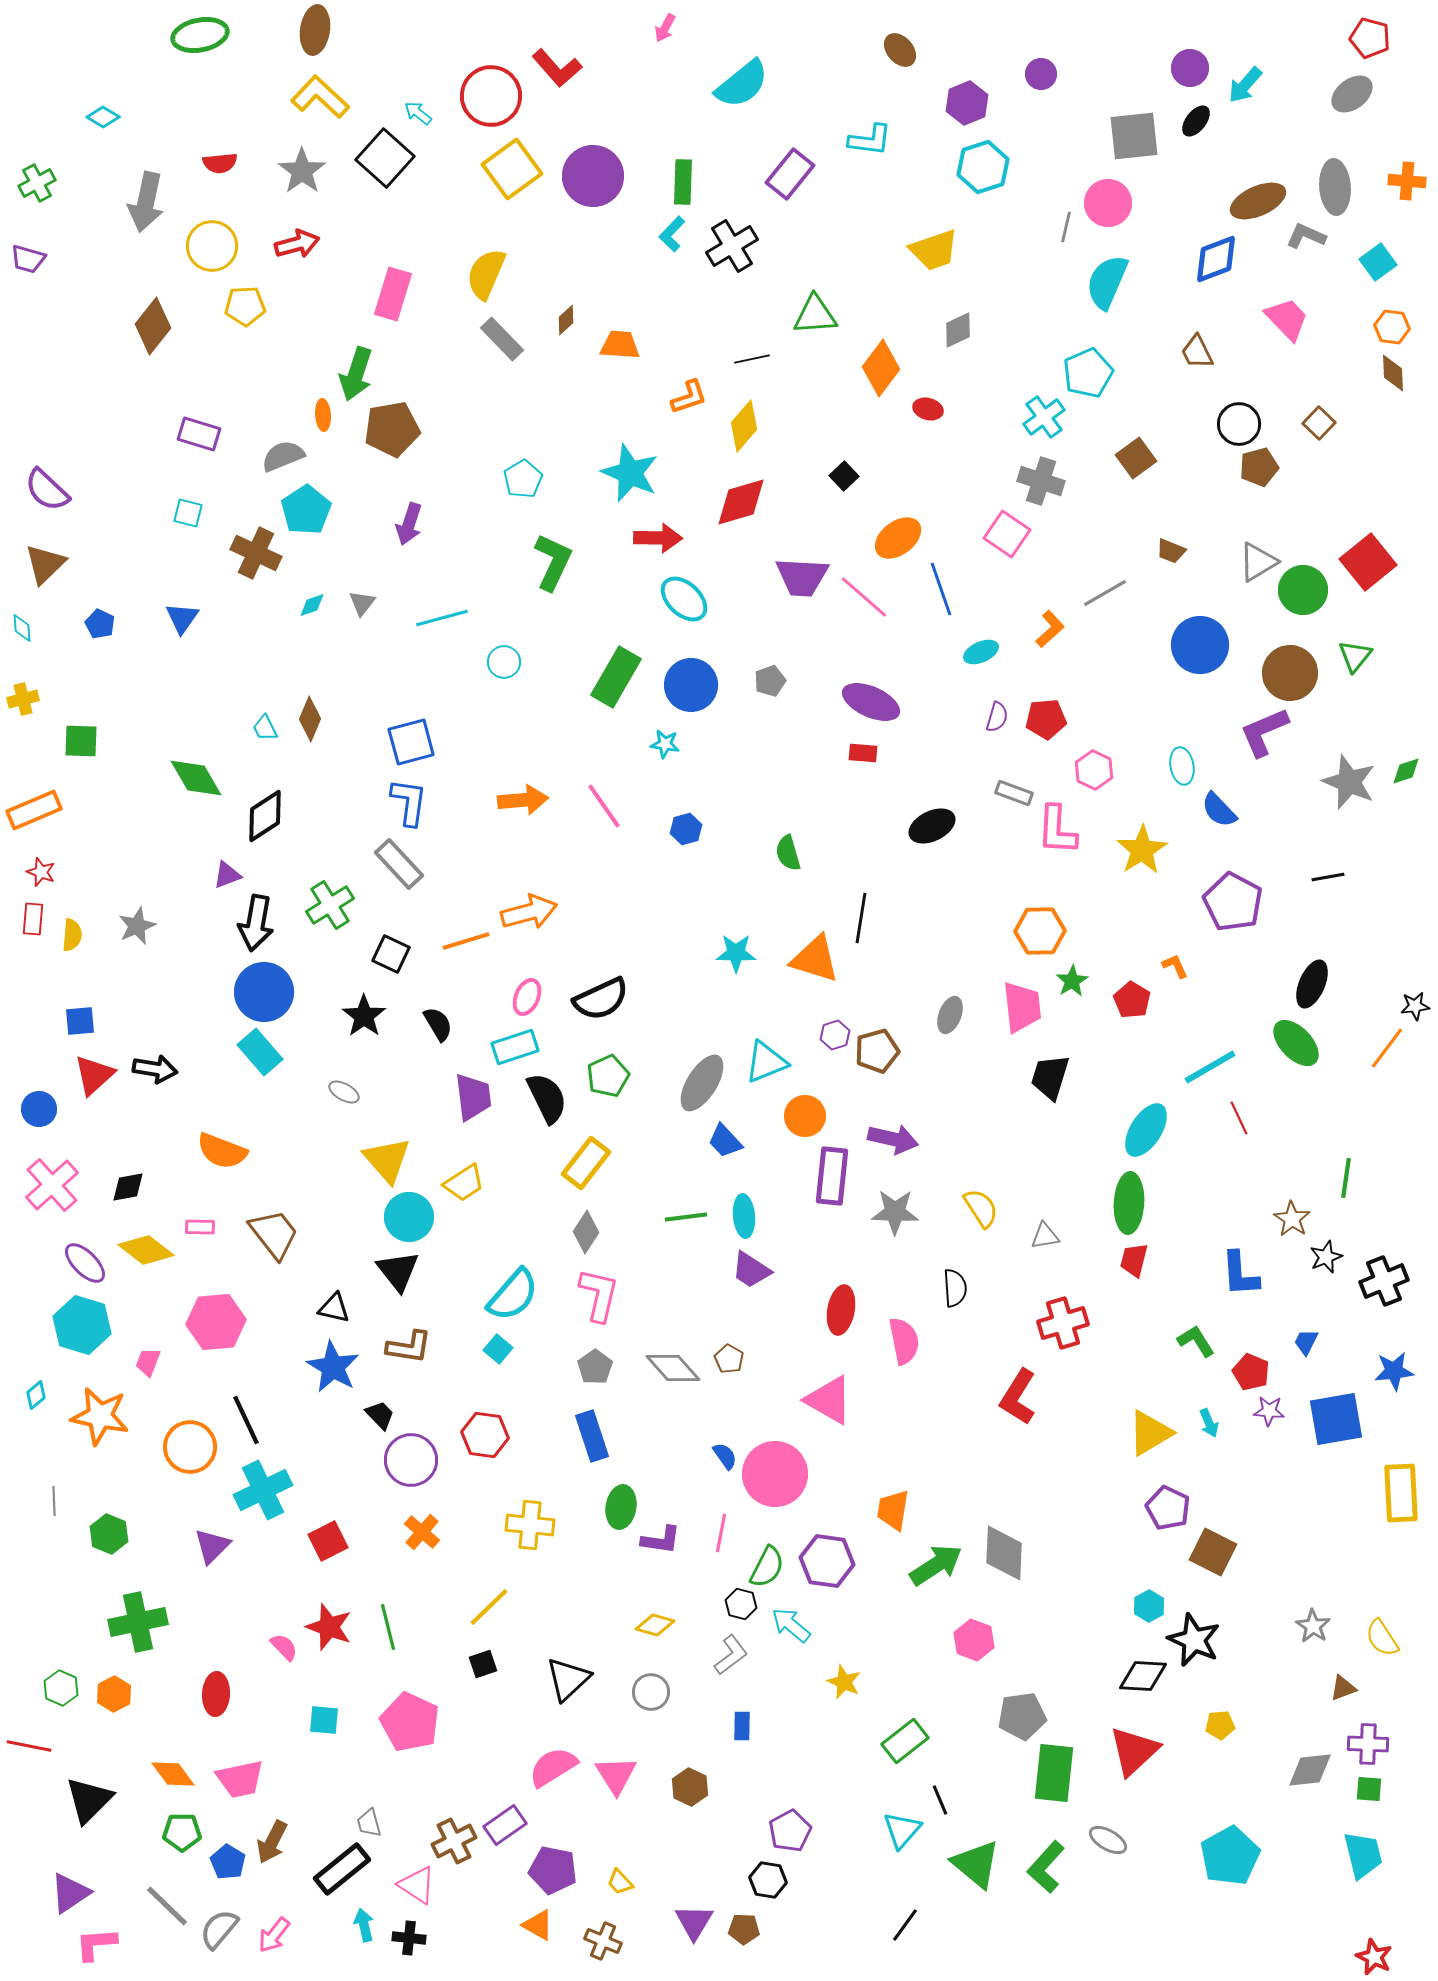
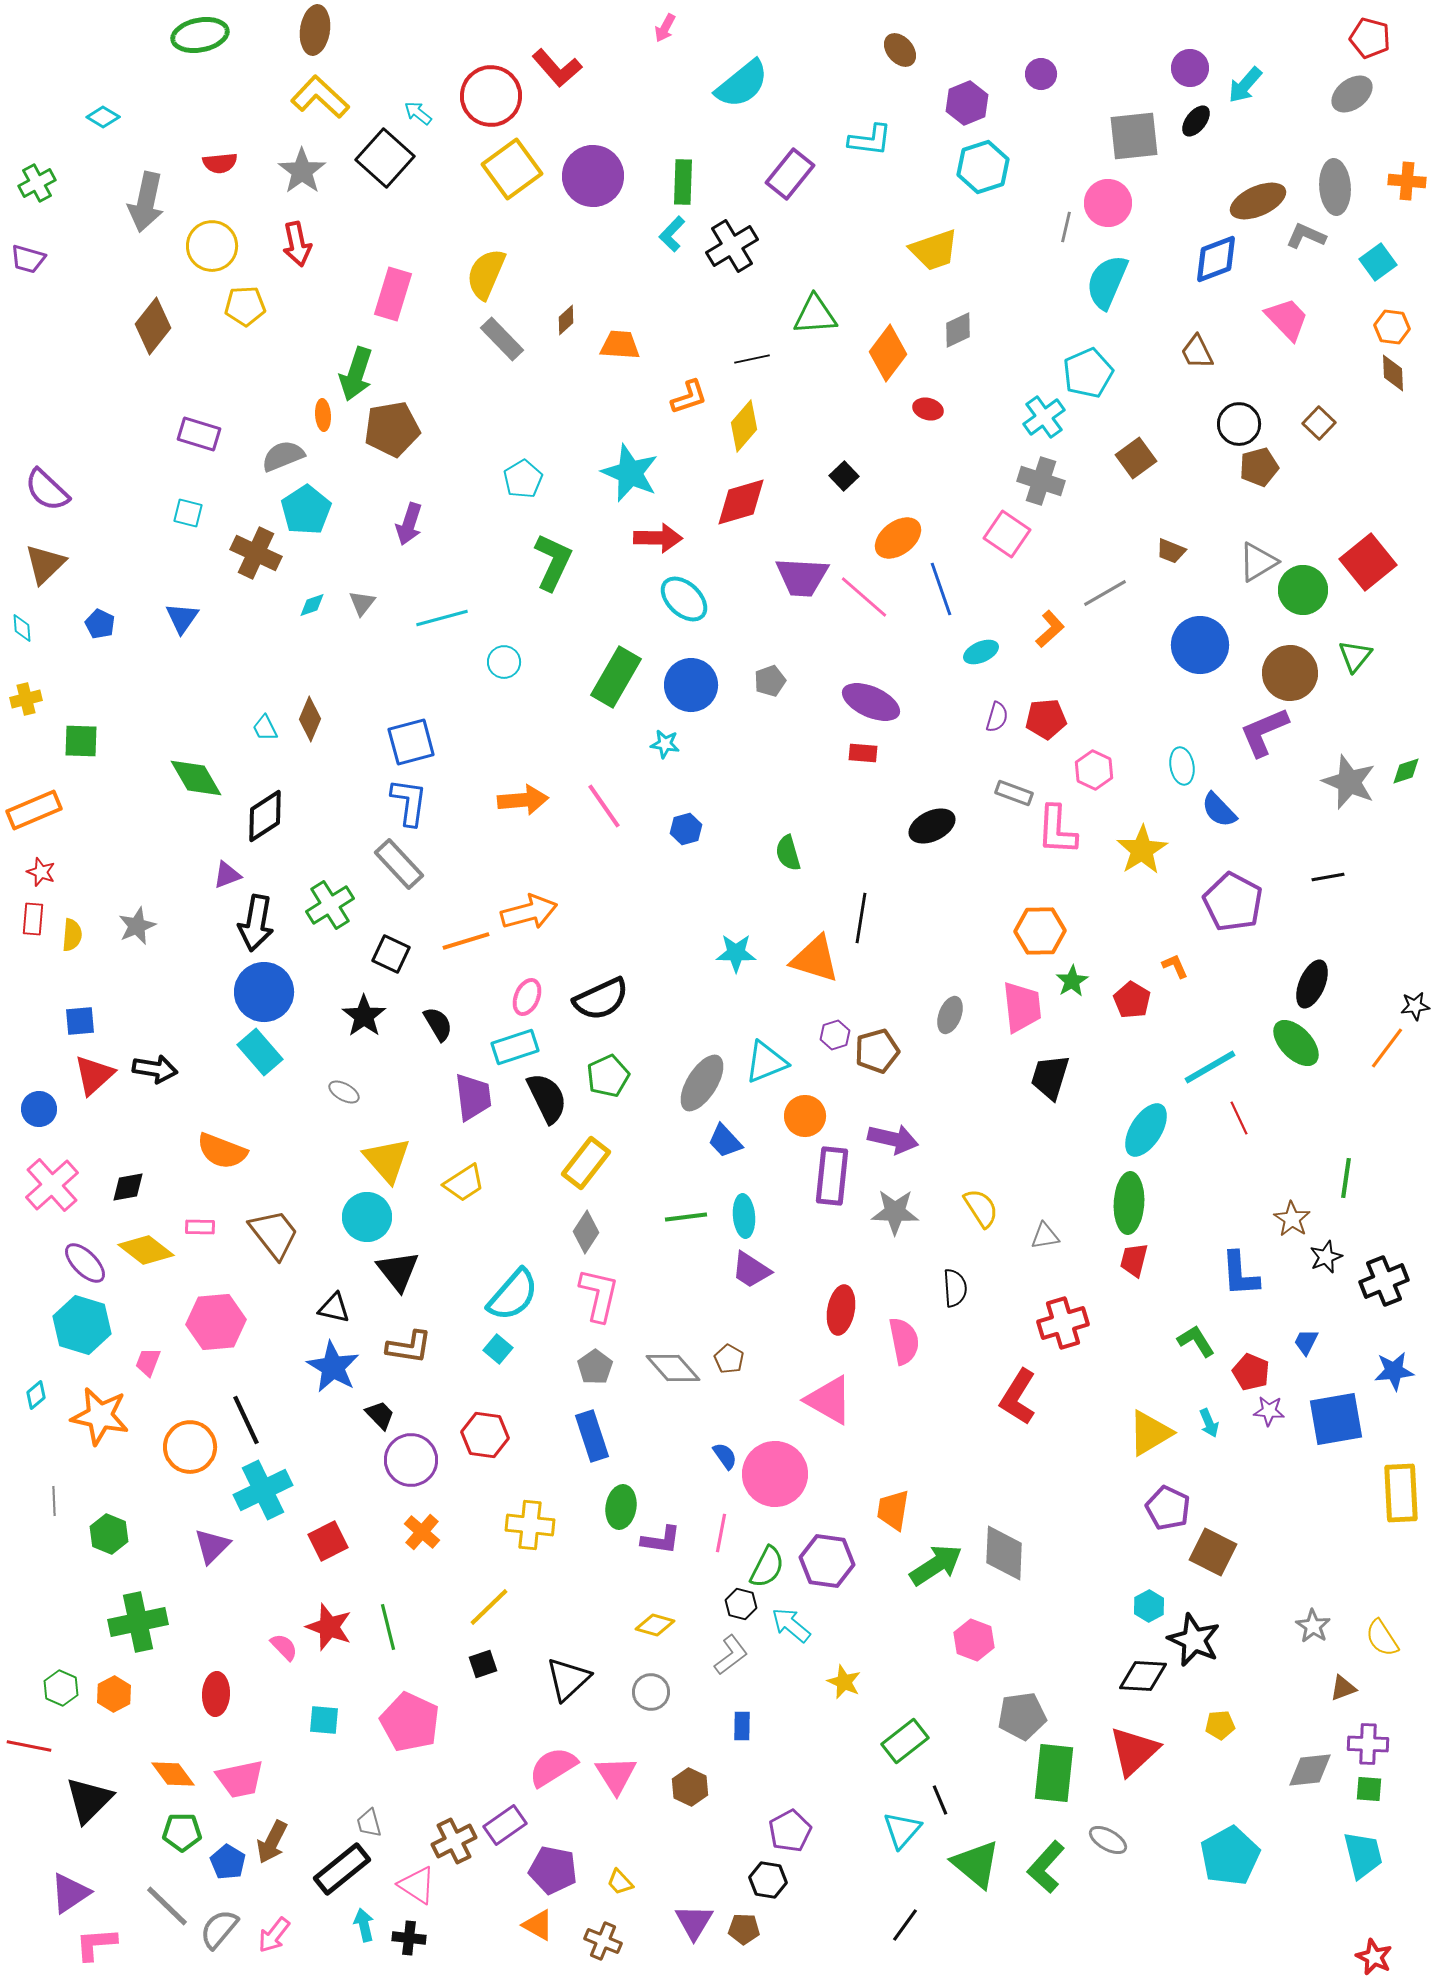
red arrow at (297, 244): rotated 93 degrees clockwise
orange diamond at (881, 368): moved 7 px right, 15 px up
yellow cross at (23, 699): moved 3 px right
cyan circle at (409, 1217): moved 42 px left
